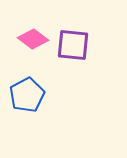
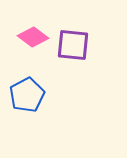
pink diamond: moved 2 px up
